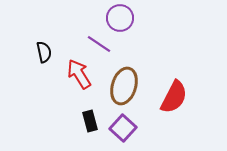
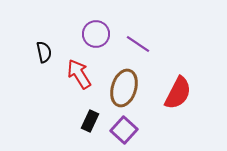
purple circle: moved 24 px left, 16 px down
purple line: moved 39 px right
brown ellipse: moved 2 px down
red semicircle: moved 4 px right, 4 px up
black rectangle: rotated 40 degrees clockwise
purple square: moved 1 px right, 2 px down
